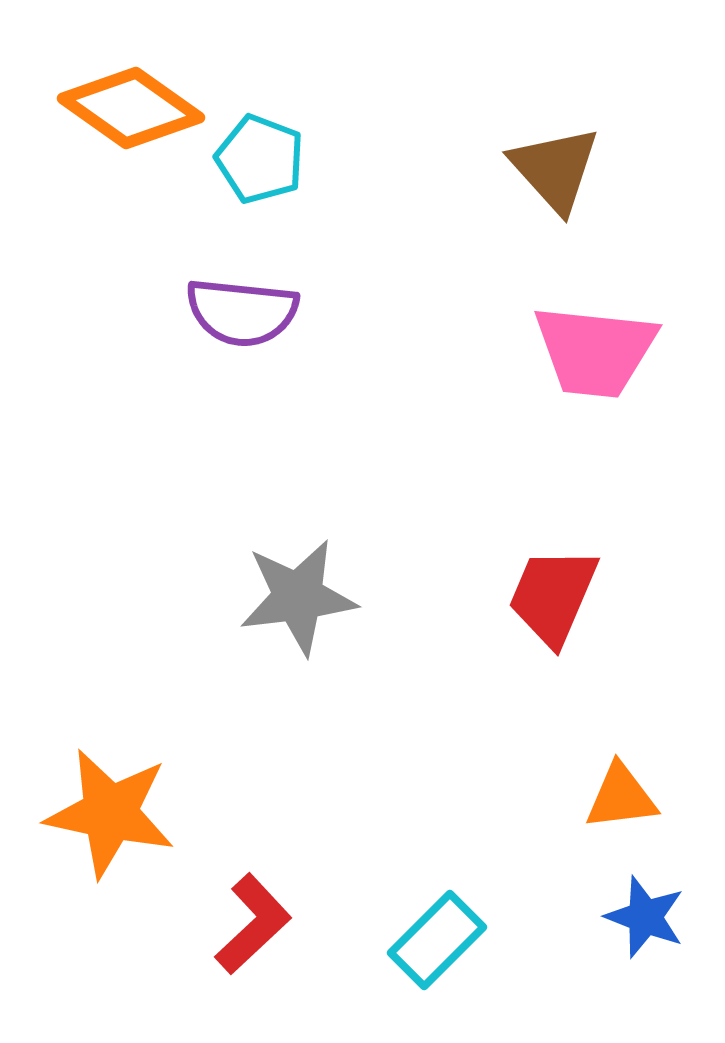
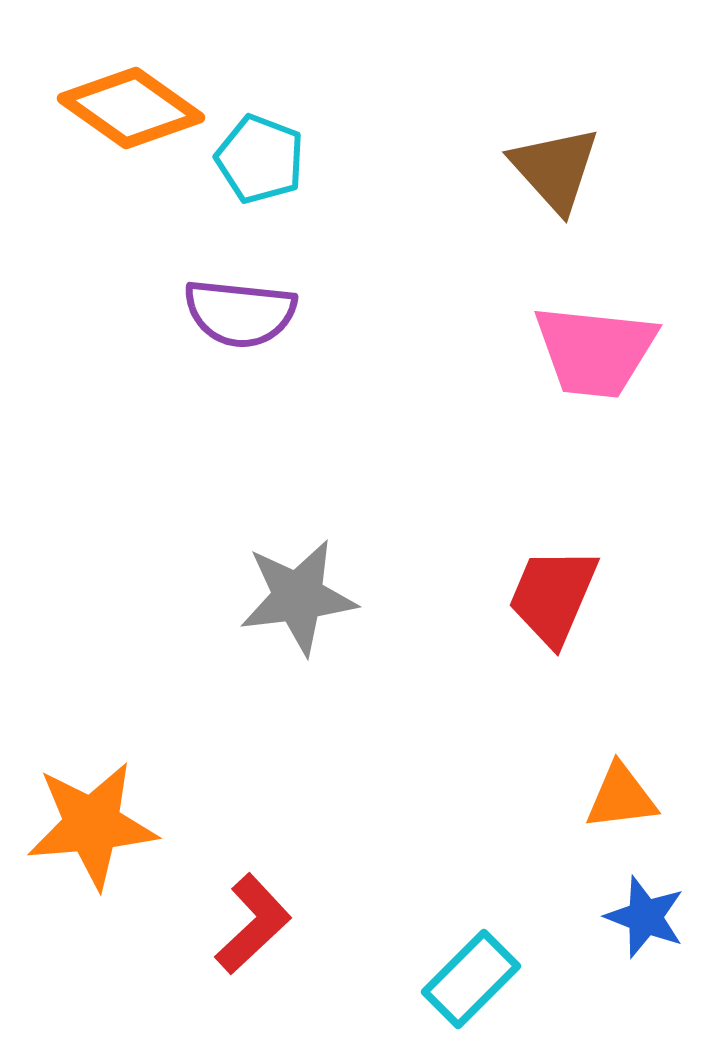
purple semicircle: moved 2 px left, 1 px down
orange star: moved 18 px left, 12 px down; rotated 17 degrees counterclockwise
cyan rectangle: moved 34 px right, 39 px down
